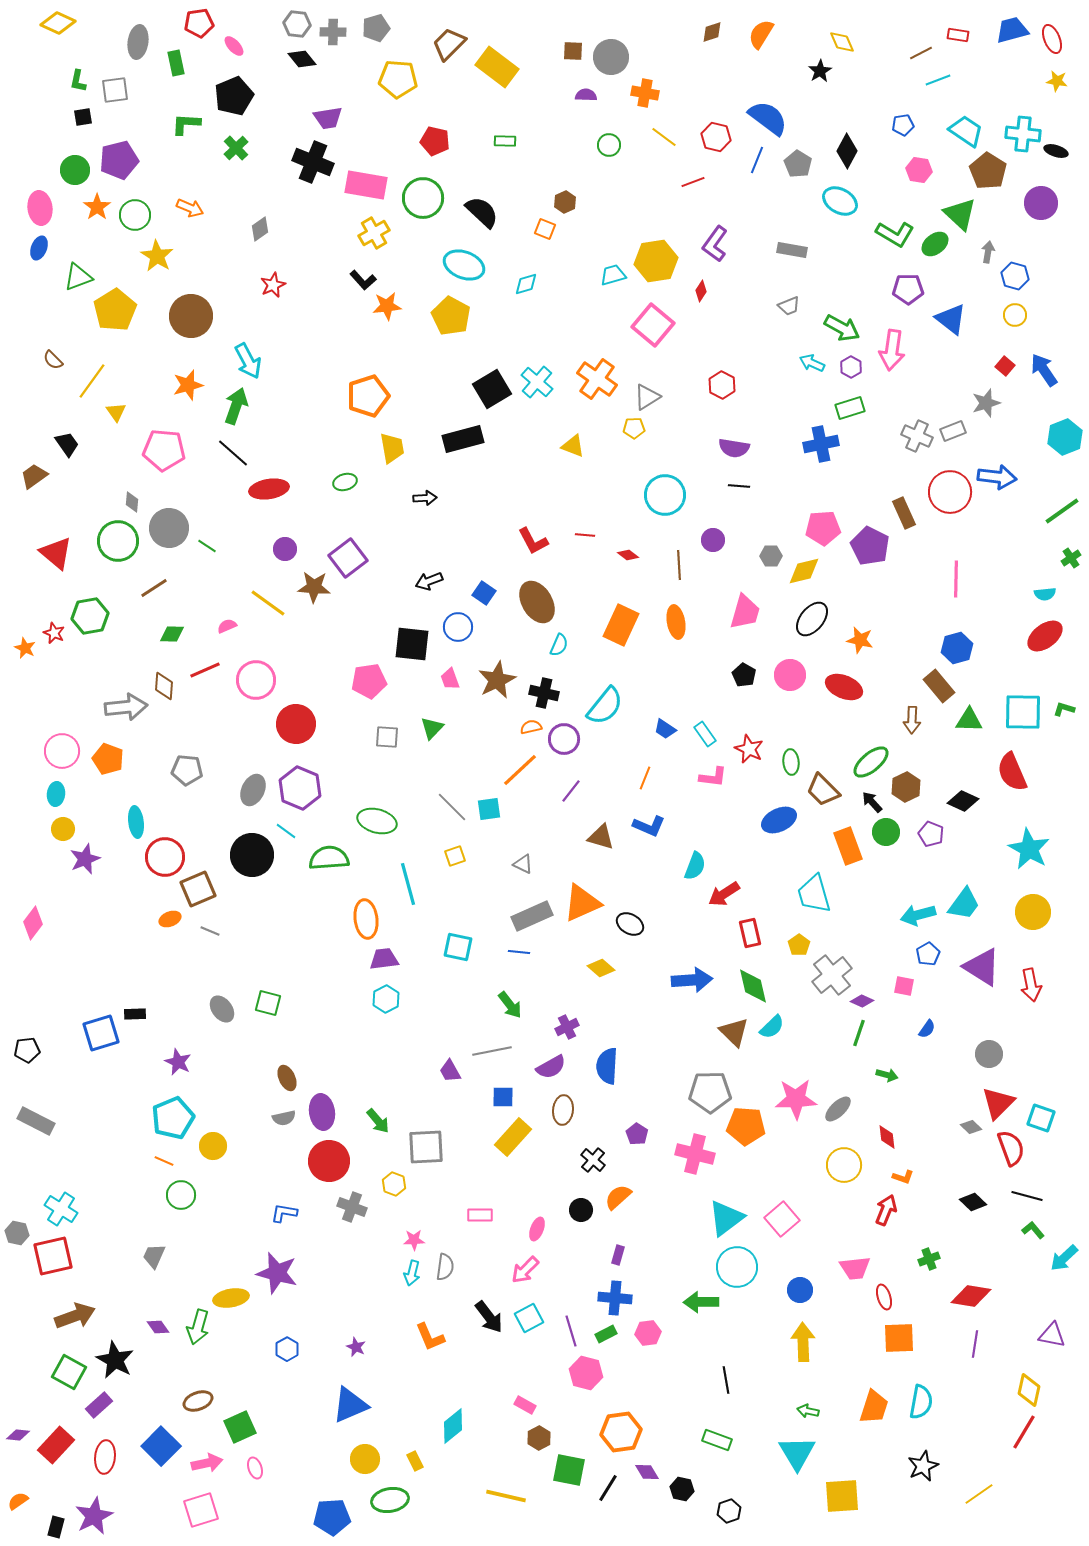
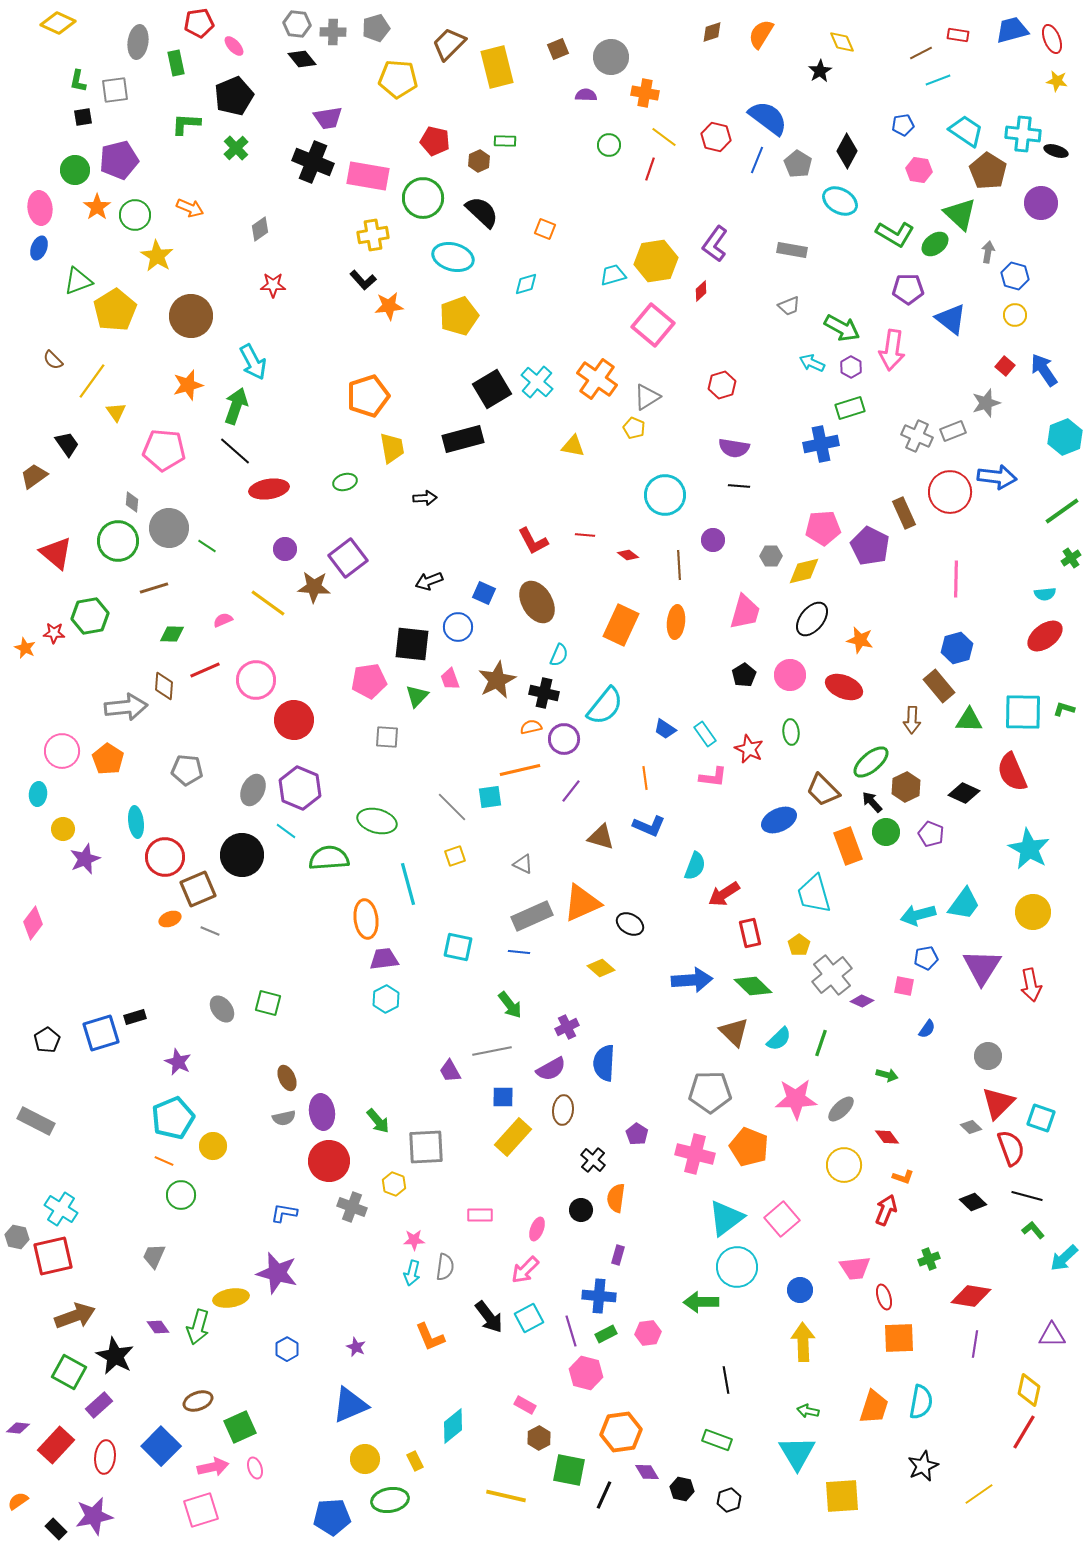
brown square at (573, 51): moved 15 px left, 2 px up; rotated 25 degrees counterclockwise
yellow rectangle at (497, 67): rotated 39 degrees clockwise
red line at (693, 182): moved 43 px left, 13 px up; rotated 50 degrees counterclockwise
pink rectangle at (366, 185): moved 2 px right, 9 px up
brown hexagon at (565, 202): moved 86 px left, 41 px up
yellow cross at (374, 233): moved 1 px left, 2 px down; rotated 20 degrees clockwise
cyan ellipse at (464, 265): moved 11 px left, 8 px up; rotated 6 degrees counterclockwise
green triangle at (78, 277): moved 4 px down
red star at (273, 285): rotated 25 degrees clockwise
red diamond at (701, 291): rotated 15 degrees clockwise
orange star at (387, 306): moved 2 px right
yellow pentagon at (451, 316): moved 8 px right; rotated 24 degrees clockwise
cyan arrow at (248, 361): moved 5 px right, 1 px down
red hexagon at (722, 385): rotated 16 degrees clockwise
yellow pentagon at (634, 428): rotated 25 degrees clockwise
yellow triangle at (573, 446): rotated 10 degrees counterclockwise
black line at (233, 453): moved 2 px right, 2 px up
brown line at (154, 588): rotated 16 degrees clockwise
blue square at (484, 593): rotated 10 degrees counterclockwise
orange ellipse at (676, 622): rotated 16 degrees clockwise
pink semicircle at (227, 626): moved 4 px left, 6 px up
red star at (54, 633): rotated 20 degrees counterclockwise
cyan semicircle at (559, 645): moved 10 px down
black pentagon at (744, 675): rotated 10 degrees clockwise
red circle at (296, 724): moved 2 px left, 4 px up
green triangle at (432, 728): moved 15 px left, 32 px up
orange pentagon at (108, 759): rotated 12 degrees clockwise
green ellipse at (791, 762): moved 30 px up
orange line at (520, 770): rotated 30 degrees clockwise
orange line at (645, 778): rotated 30 degrees counterclockwise
cyan ellipse at (56, 794): moved 18 px left
black diamond at (963, 801): moved 1 px right, 8 px up
cyan square at (489, 809): moved 1 px right, 12 px up
black circle at (252, 855): moved 10 px left
blue pentagon at (928, 954): moved 2 px left, 4 px down; rotated 20 degrees clockwise
purple triangle at (982, 967): rotated 30 degrees clockwise
green diamond at (753, 986): rotated 33 degrees counterclockwise
black rectangle at (135, 1014): moved 3 px down; rotated 15 degrees counterclockwise
cyan semicircle at (772, 1027): moved 7 px right, 12 px down
green line at (859, 1033): moved 38 px left, 10 px down
black pentagon at (27, 1050): moved 20 px right, 10 px up; rotated 25 degrees counterclockwise
gray circle at (989, 1054): moved 1 px left, 2 px down
blue semicircle at (607, 1066): moved 3 px left, 3 px up
purple semicircle at (551, 1067): moved 2 px down
gray ellipse at (838, 1109): moved 3 px right
orange pentagon at (746, 1126): moved 3 px right, 21 px down; rotated 18 degrees clockwise
red diamond at (887, 1137): rotated 30 degrees counterclockwise
orange semicircle at (618, 1197): moved 2 px left, 1 px down; rotated 40 degrees counterclockwise
gray hexagon at (17, 1233): moved 4 px down
blue cross at (615, 1298): moved 16 px left, 2 px up
purple triangle at (1052, 1335): rotated 12 degrees counterclockwise
black star at (115, 1360): moved 4 px up
purple diamond at (18, 1435): moved 7 px up
pink arrow at (207, 1463): moved 6 px right, 4 px down
black line at (608, 1488): moved 4 px left, 7 px down; rotated 8 degrees counterclockwise
black hexagon at (729, 1511): moved 11 px up
purple star at (94, 1516): rotated 15 degrees clockwise
black rectangle at (56, 1527): moved 2 px down; rotated 60 degrees counterclockwise
